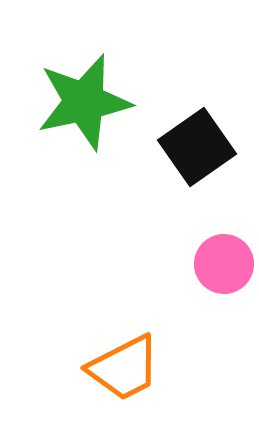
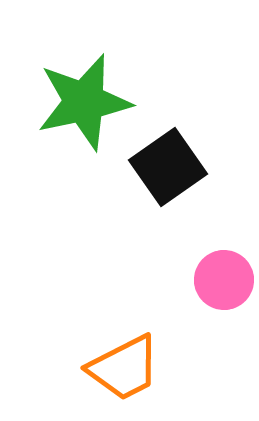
black square: moved 29 px left, 20 px down
pink circle: moved 16 px down
